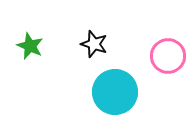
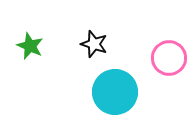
pink circle: moved 1 px right, 2 px down
